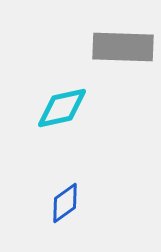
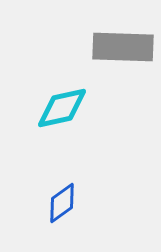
blue diamond: moved 3 px left
